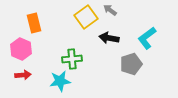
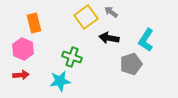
gray arrow: moved 1 px right, 2 px down
cyan L-shape: moved 1 px left, 2 px down; rotated 20 degrees counterclockwise
pink hexagon: moved 2 px right
green cross: moved 2 px up; rotated 24 degrees clockwise
red arrow: moved 2 px left
